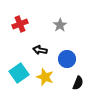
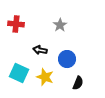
red cross: moved 4 px left; rotated 28 degrees clockwise
cyan square: rotated 30 degrees counterclockwise
